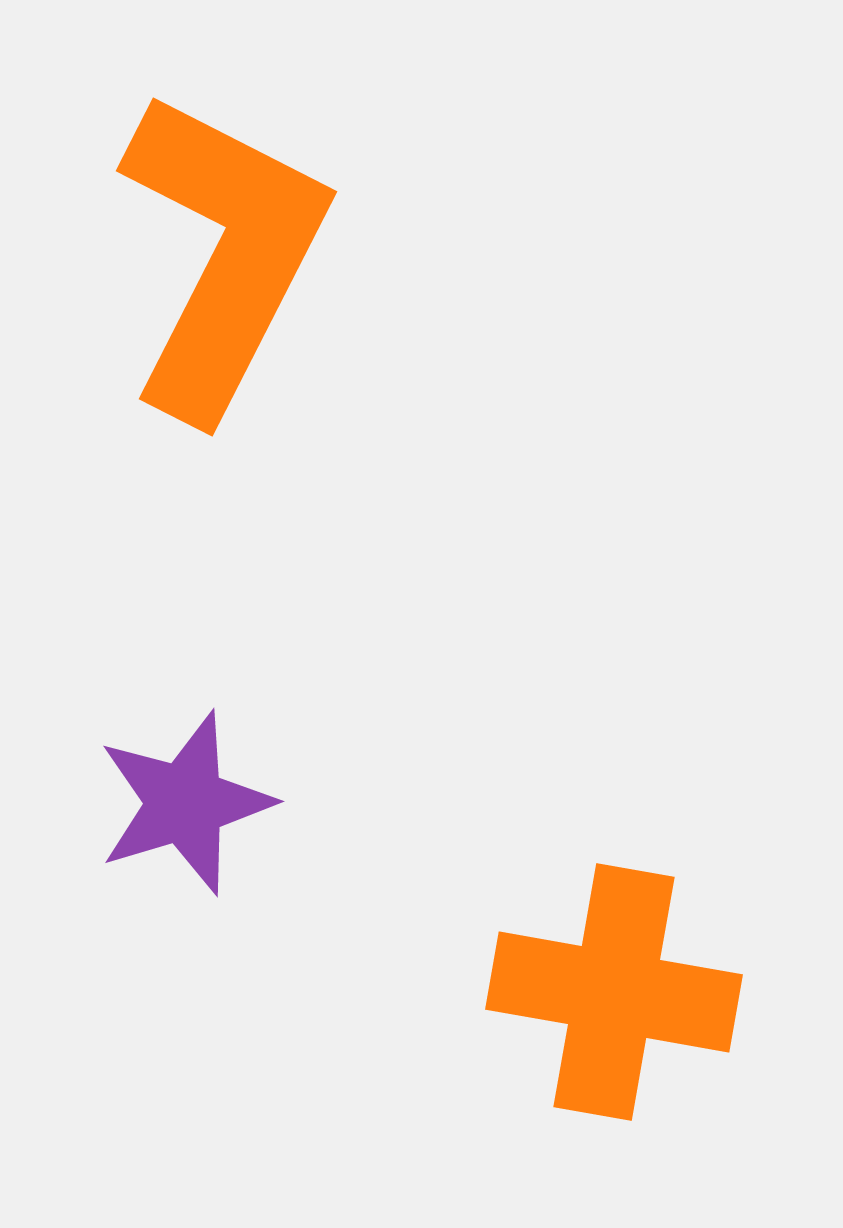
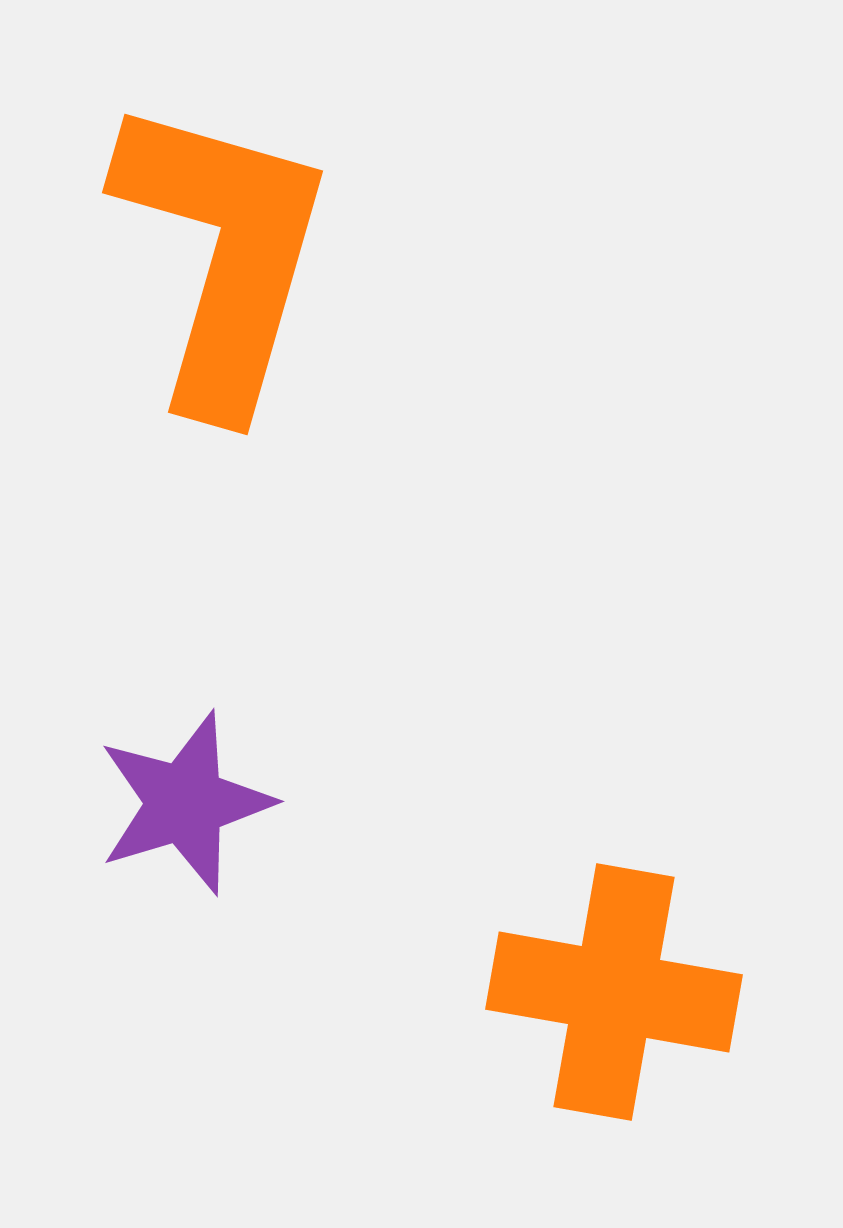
orange L-shape: rotated 11 degrees counterclockwise
